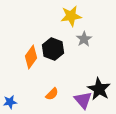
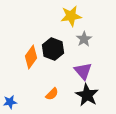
black star: moved 12 px left, 6 px down
purple triangle: moved 29 px up
